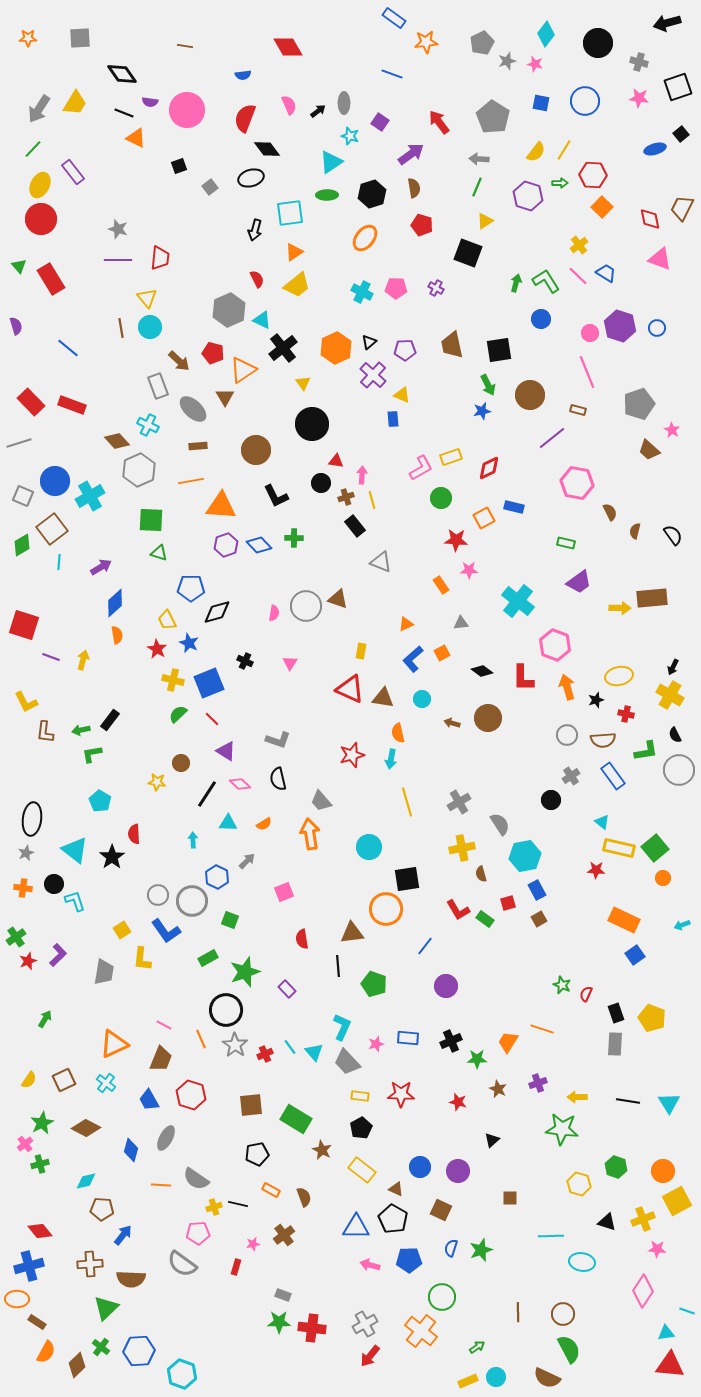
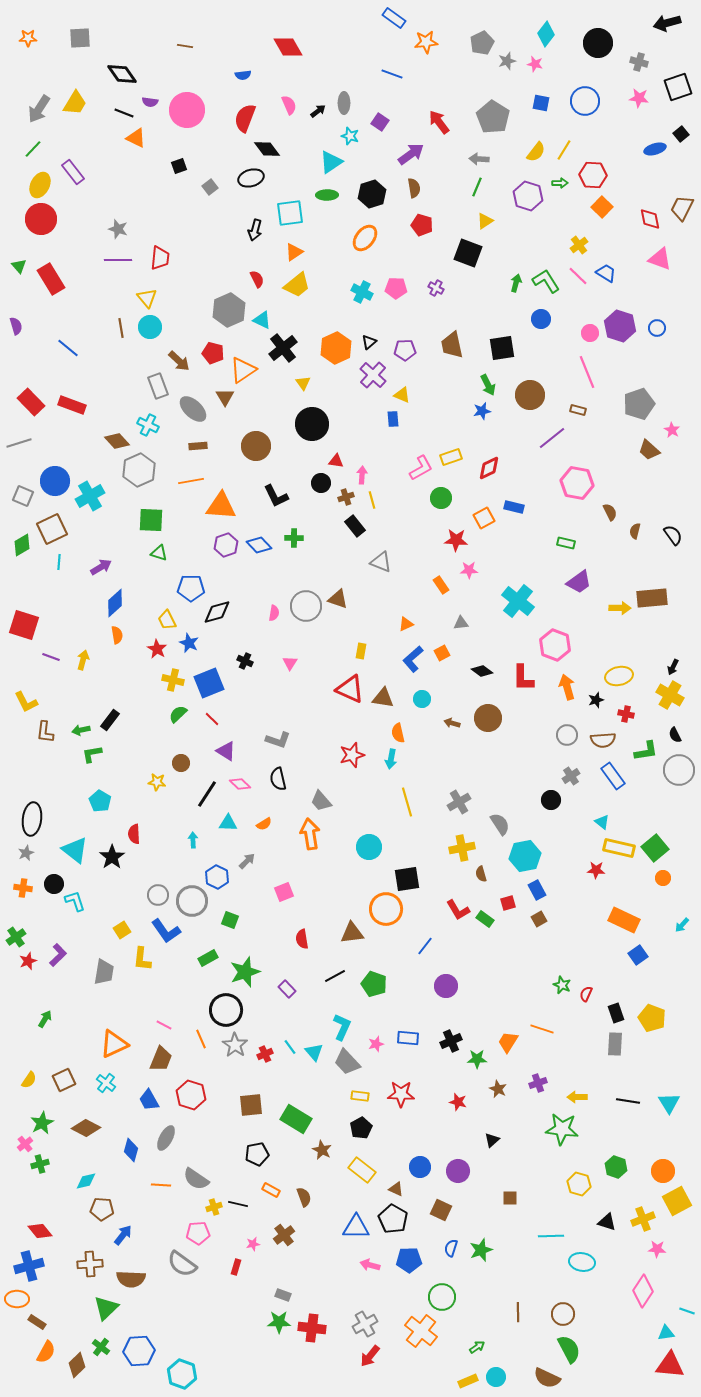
black square at (499, 350): moved 3 px right, 2 px up
brown circle at (256, 450): moved 4 px up
brown square at (52, 529): rotated 12 degrees clockwise
cyan arrow at (682, 925): rotated 28 degrees counterclockwise
blue square at (635, 955): moved 3 px right
black line at (338, 966): moved 3 px left, 10 px down; rotated 65 degrees clockwise
